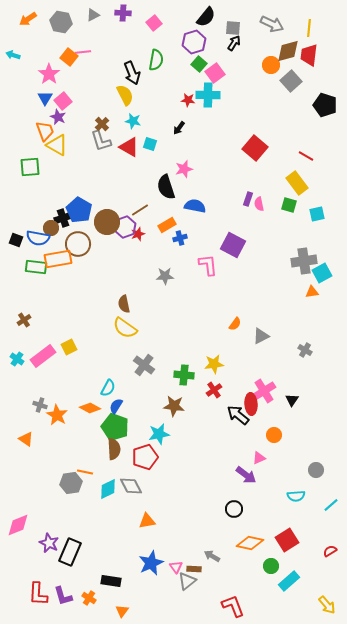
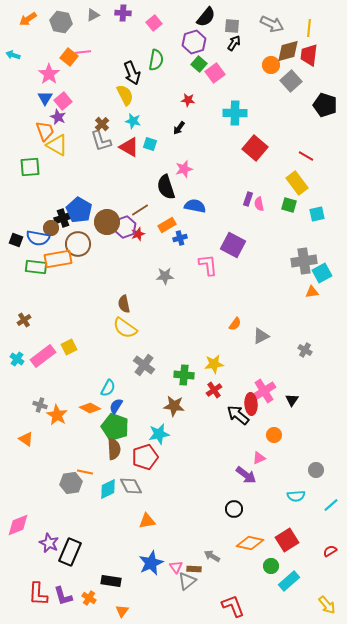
gray square at (233, 28): moved 1 px left, 2 px up
cyan cross at (208, 95): moved 27 px right, 18 px down
